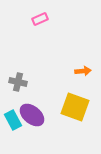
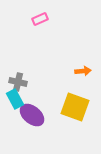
cyan rectangle: moved 2 px right, 21 px up
